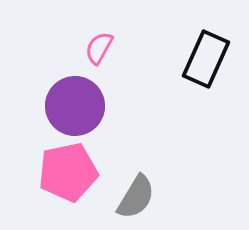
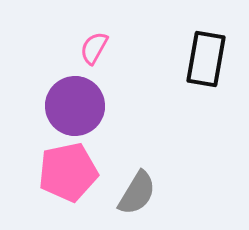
pink semicircle: moved 5 px left
black rectangle: rotated 14 degrees counterclockwise
gray semicircle: moved 1 px right, 4 px up
